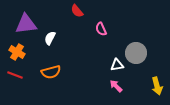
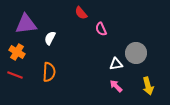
red semicircle: moved 4 px right, 2 px down
white triangle: moved 1 px left, 1 px up
orange semicircle: moved 2 px left; rotated 72 degrees counterclockwise
yellow arrow: moved 9 px left
